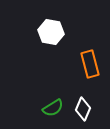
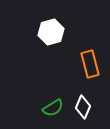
white hexagon: rotated 25 degrees counterclockwise
white diamond: moved 2 px up
